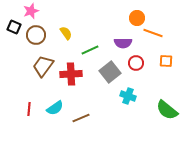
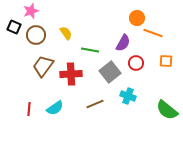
purple semicircle: rotated 60 degrees counterclockwise
green line: rotated 36 degrees clockwise
brown line: moved 14 px right, 14 px up
